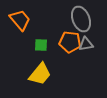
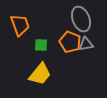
orange trapezoid: moved 5 px down; rotated 20 degrees clockwise
orange pentagon: rotated 15 degrees clockwise
